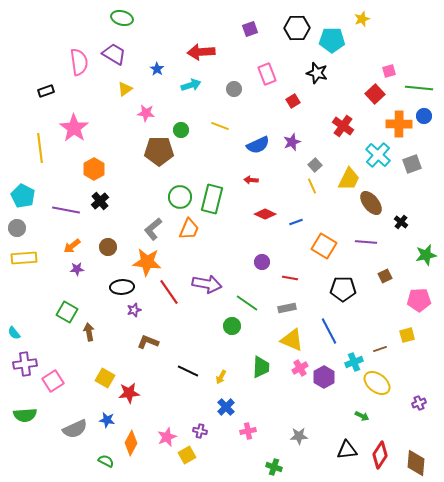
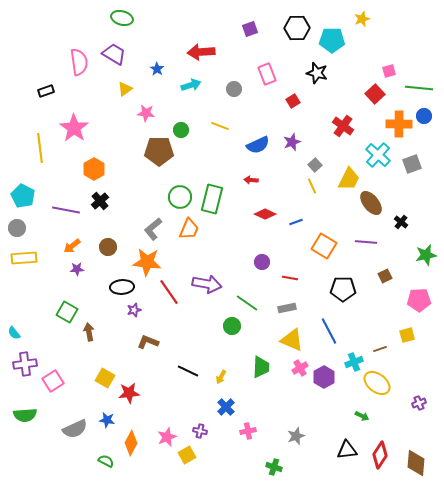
gray star at (299, 436): moved 3 px left; rotated 18 degrees counterclockwise
